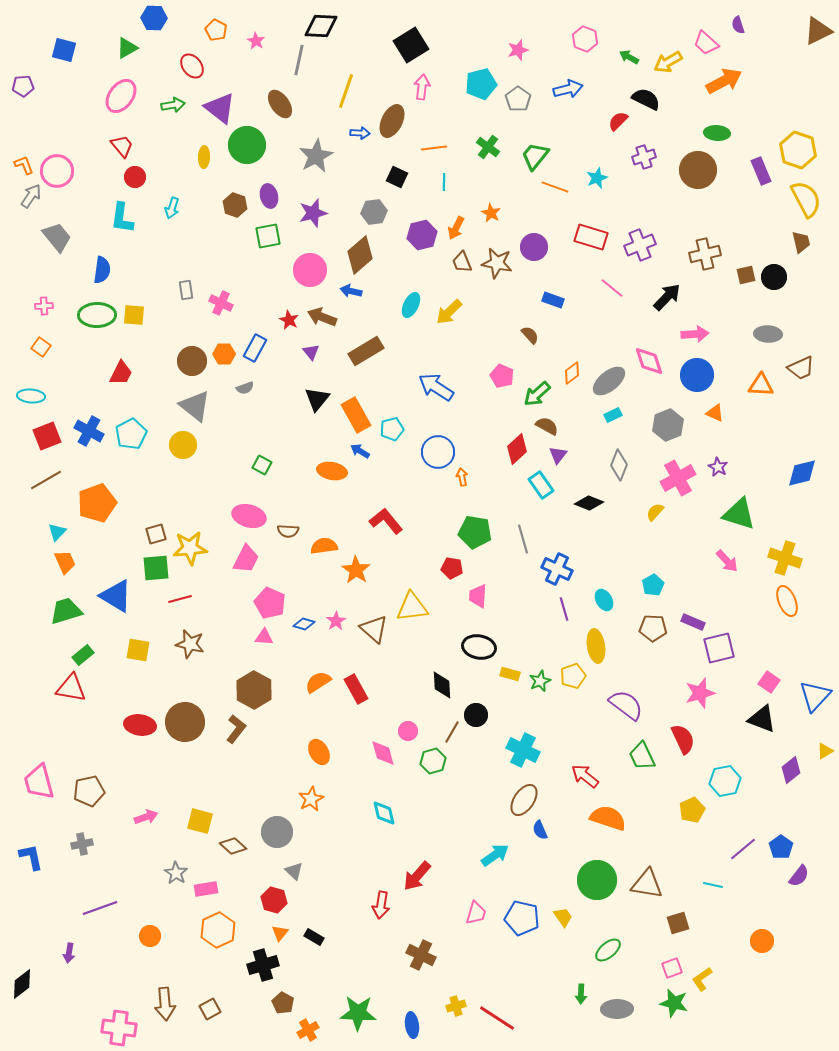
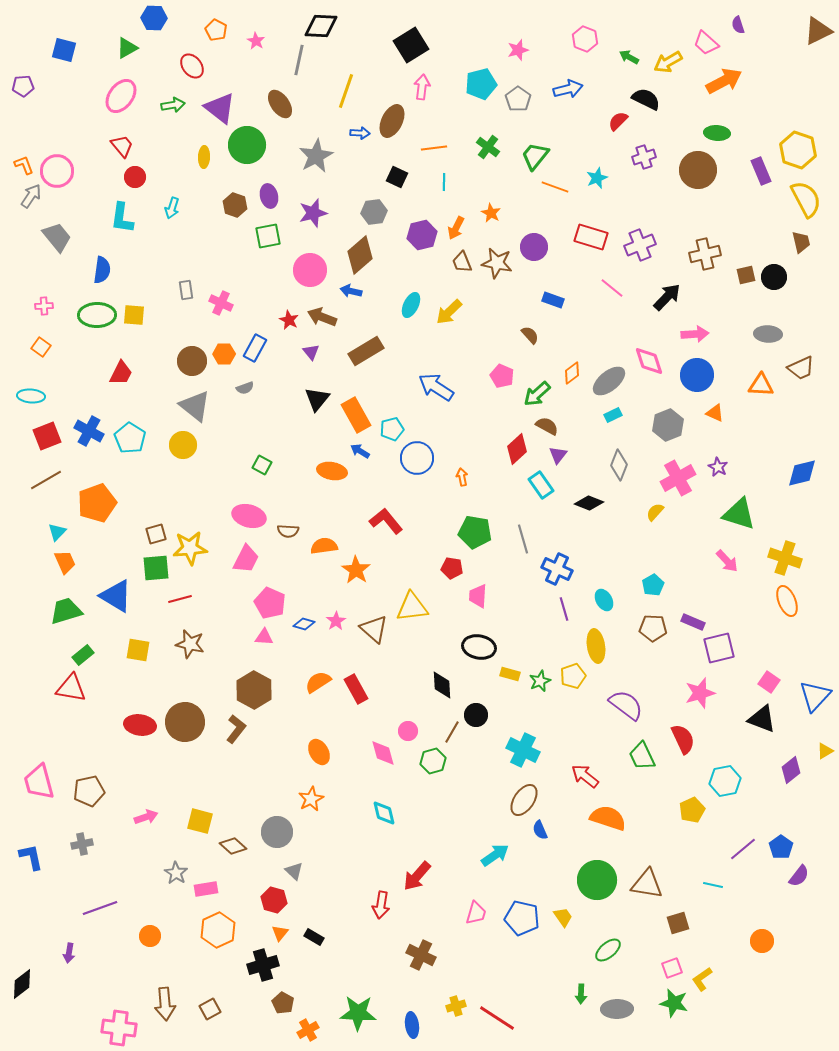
cyan pentagon at (131, 434): moved 1 px left, 4 px down; rotated 12 degrees counterclockwise
blue circle at (438, 452): moved 21 px left, 6 px down
